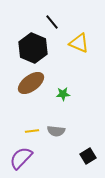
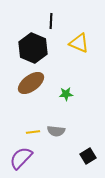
black line: moved 1 px left, 1 px up; rotated 42 degrees clockwise
green star: moved 3 px right
yellow line: moved 1 px right, 1 px down
